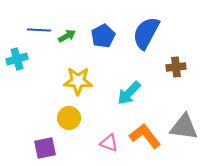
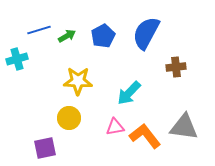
blue line: rotated 20 degrees counterclockwise
pink triangle: moved 6 px right, 16 px up; rotated 30 degrees counterclockwise
